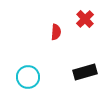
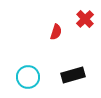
red semicircle: rotated 14 degrees clockwise
black rectangle: moved 12 px left, 3 px down
